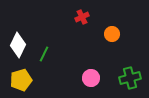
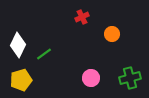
green line: rotated 28 degrees clockwise
